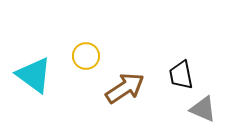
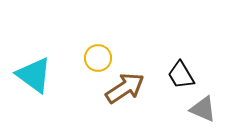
yellow circle: moved 12 px right, 2 px down
black trapezoid: rotated 20 degrees counterclockwise
